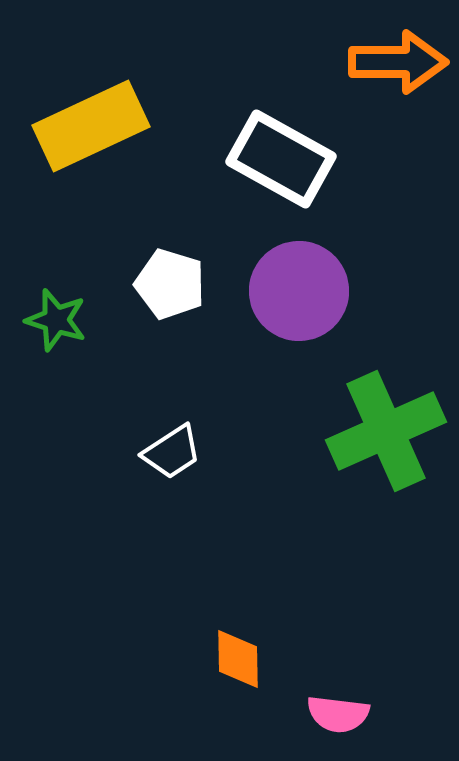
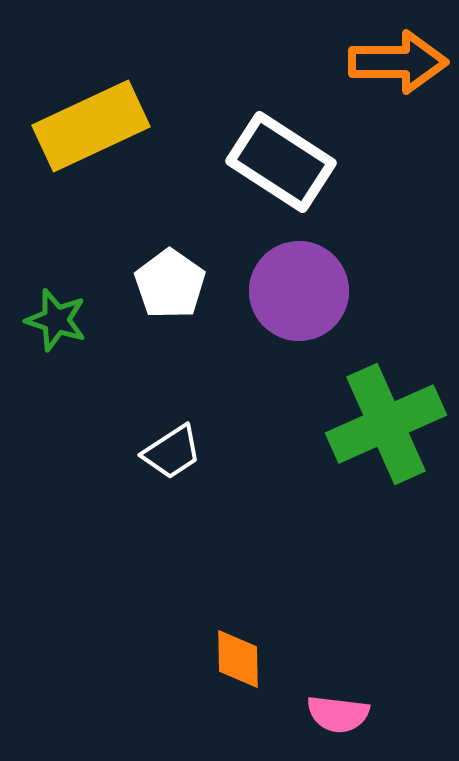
white rectangle: moved 3 px down; rotated 4 degrees clockwise
white pentagon: rotated 18 degrees clockwise
green cross: moved 7 px up
